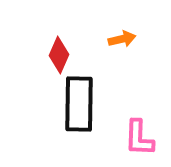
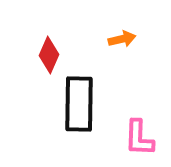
red diamond: moved 10 px left
